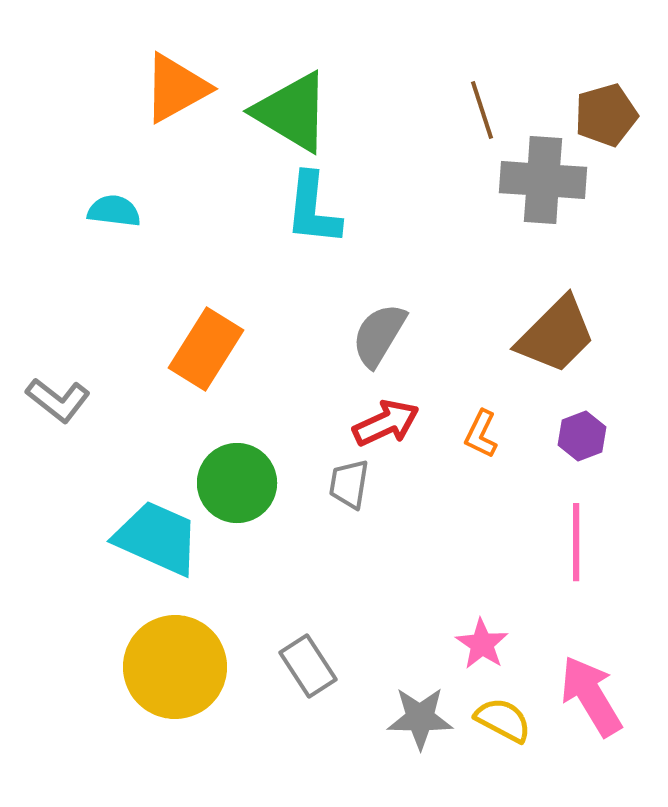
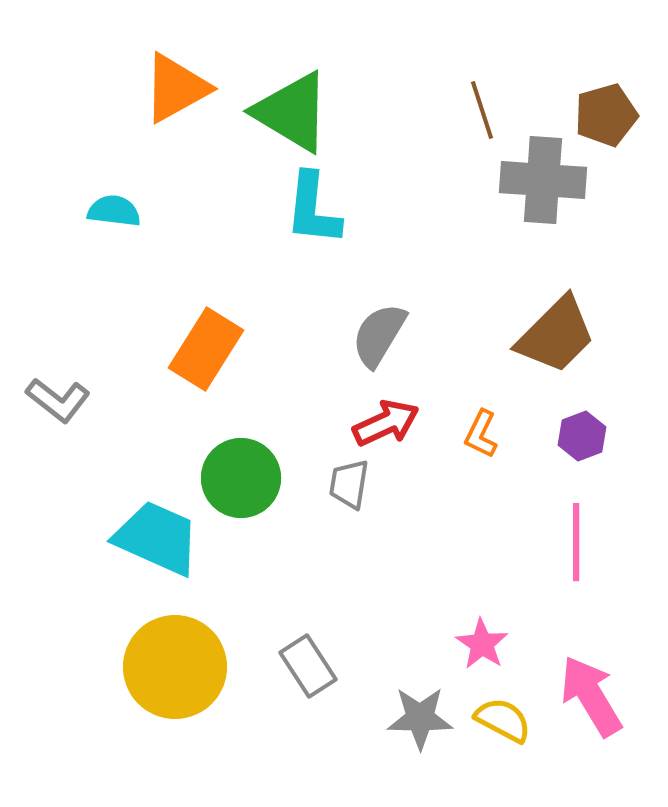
green circle: moved 4 px right, 5 px up
